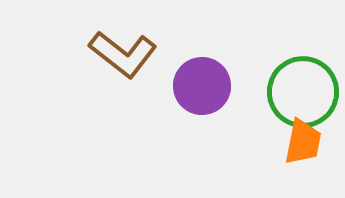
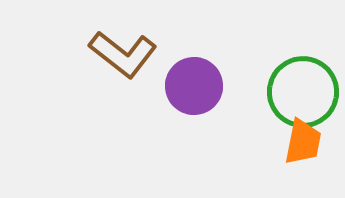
purple circle: moved 8 px left
